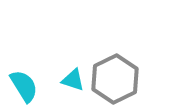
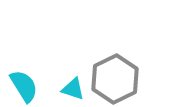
cyan triangle: moved 9 px down
